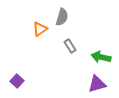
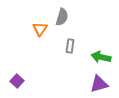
orange triangle: rotated 21 degrees counterclockwise
gray rectangle: rotated 40 degrees clockwise
purple triangle: moved 2 px right
